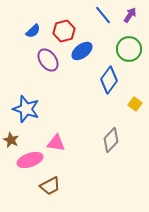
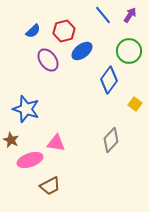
green circle: moved 2 px down
